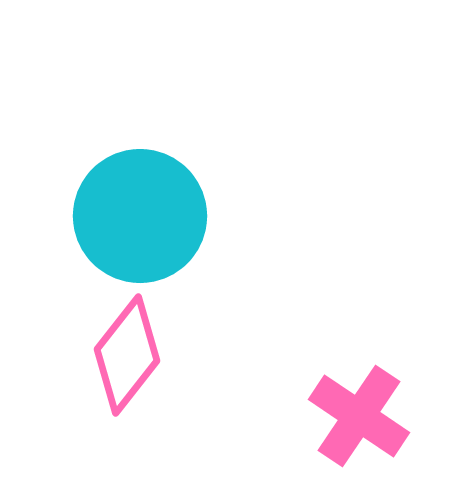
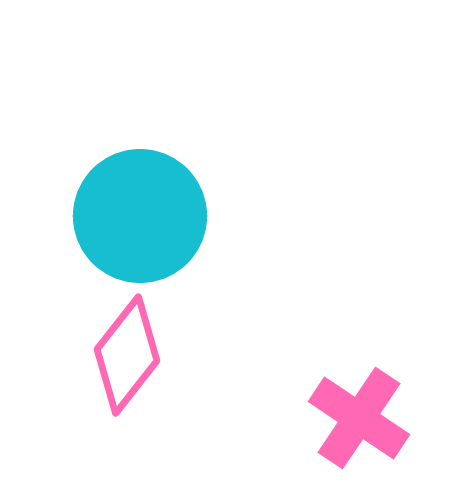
pink cross: moved 2 px down
